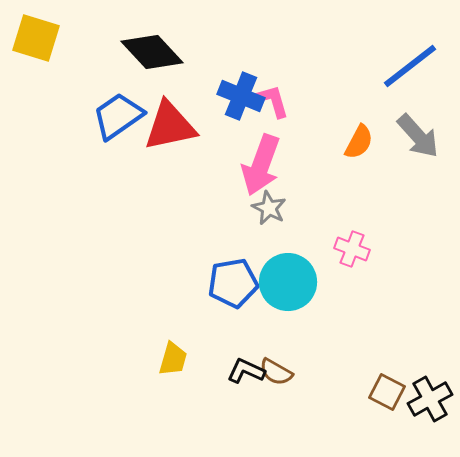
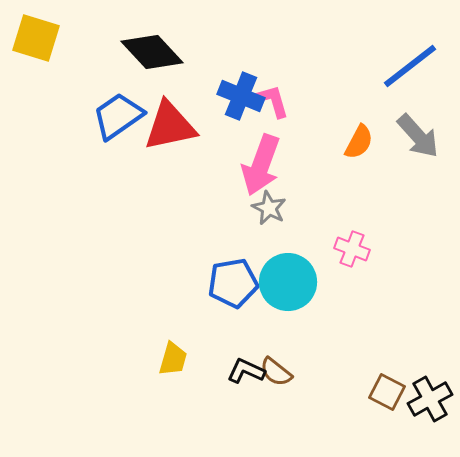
brown semicircle: rotated 8 degrees clockwise
